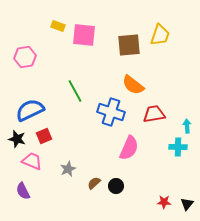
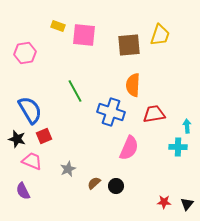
pink hexagon: moved 4 px up
orange semicircle: rotated 55 degrees clockwise
blue semicircle: rotated 84 degrees clockwise
